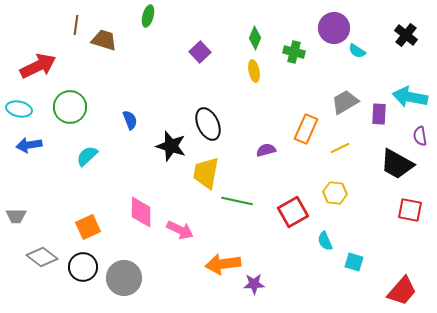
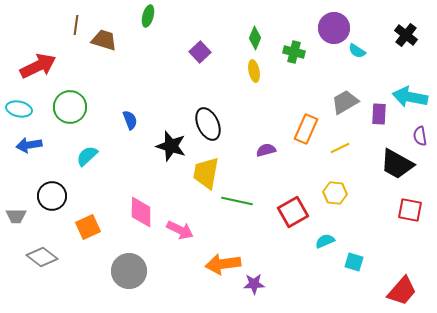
cyan semicircle at (325, 241): rotated 90 degrees clockwise
black circle at (83, 267): moved 31 px left, 71 px up
gray circle at (124, 278): moved 5 px right, 7 px up
